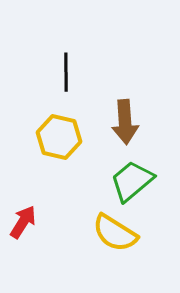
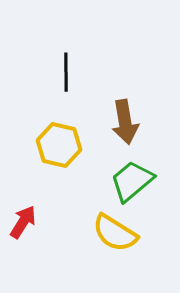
brown arrow: rotated 6 degrees counterclockwise
yellow hexagon: moved 8 px down
